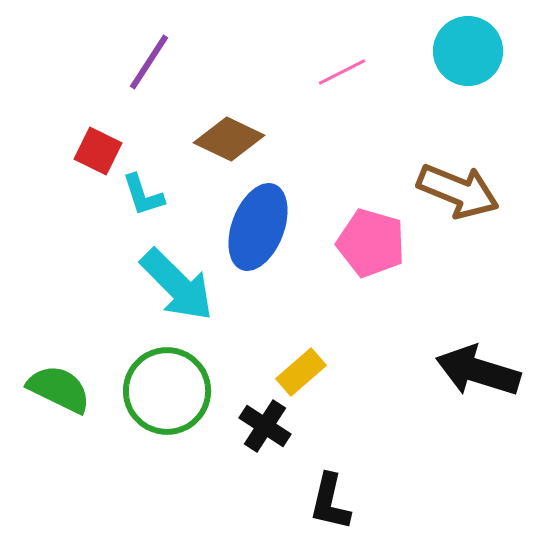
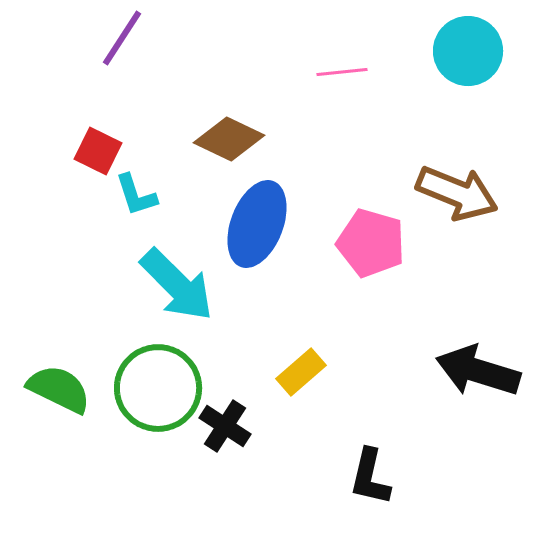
purple line: moved 27 px left, 24 px up
pink line: rotated 21 degrees clockwise
brown arrow: moved 1 px left, 2 px down
cyan L-shape: moved 7 px left
blue ellipse: moved 1 px left, 3 px up
green circle: moved 9 px left, 3 px up
black cross: moved 40 px left
black L-shape: moved 40 px right, 25 px up
